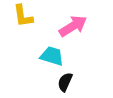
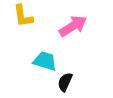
cyan trapezoid: moved 7 px left, 5 px down
